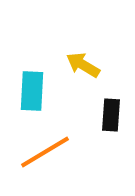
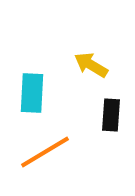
yellow arrow: moved 8 px right
cyan rectangle: moved 2 px down
